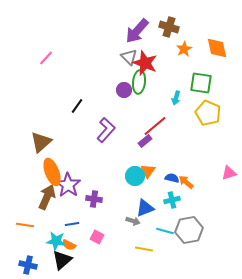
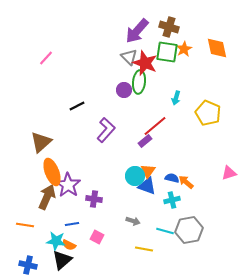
green square: moved 34 px left, 31 px up
black line: rotated 28 degrees clockwise
blue triangle: moved 2 px right, 22 px up; rotated 42 degrees clockwise
